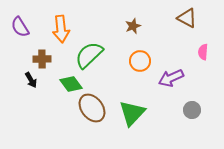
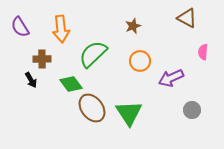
green semicircle: moved 4 px right, 1 px up
green triangle: moved 3 px left; rotated 16 degrees counterclockwise
